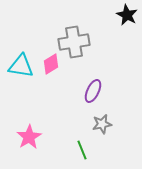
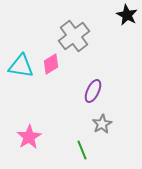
gray cross: moved 6 px up; rotated 28 degrees counterclockwise
gray star: rotated 18 degrees counterclockwise
